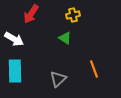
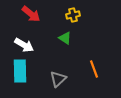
red arrow: rotated 84 degrees counterclockwise
white arrow: moved 10 px right, 6 px down
cyan rectangle: moved 5 px right
